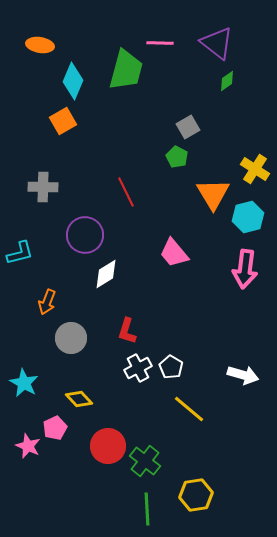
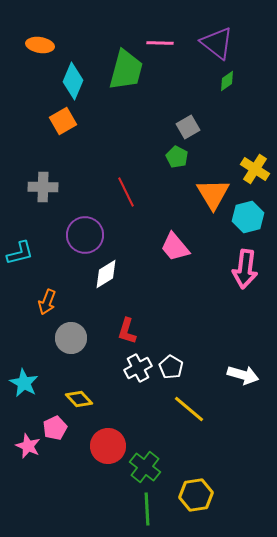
pink trapezoid: moved 1 px right, 6 px up
green cross: moved 6 px down
